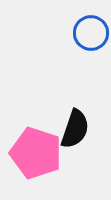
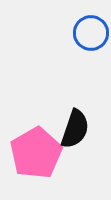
pink pentagon: rotated 24 degrees clockwise
